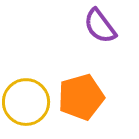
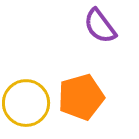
yellow circle: moved 1 px down
